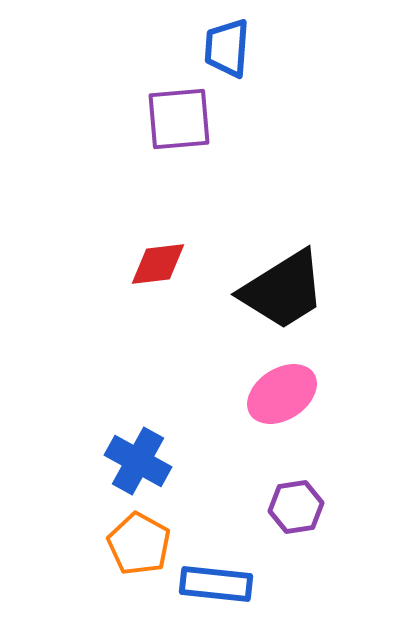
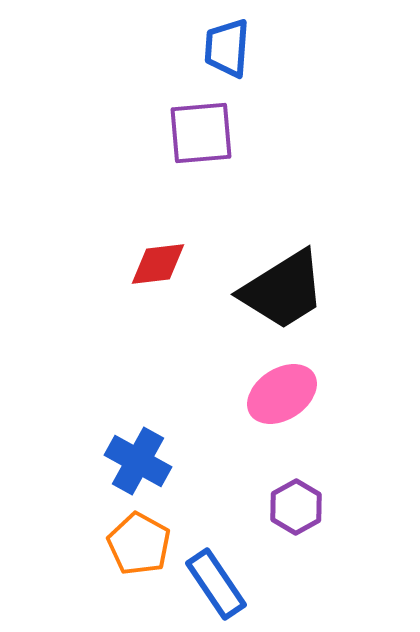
purple square: moved 22 px right, 14 px down
purple hexagon: rotated 20 degrees counterclockwise
blue rectangle: rotated 50 degrees clockwise
